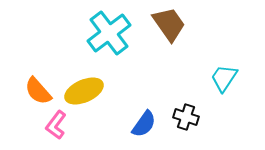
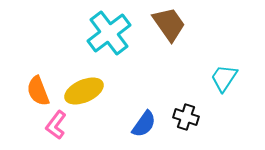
orange semicircle: rotated 20 degrees clockwise
